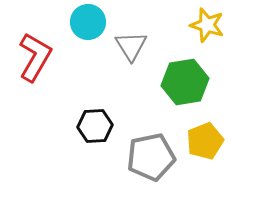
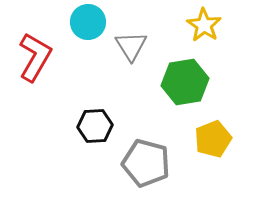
yellow star: moved 3 px left; rotated 16 degrees clockwise
yellow pentagon: moved 8 px right, 2 px up
gray pentagon: moved 5 px left, 6 px down; rotated 27 degrees clockwise
